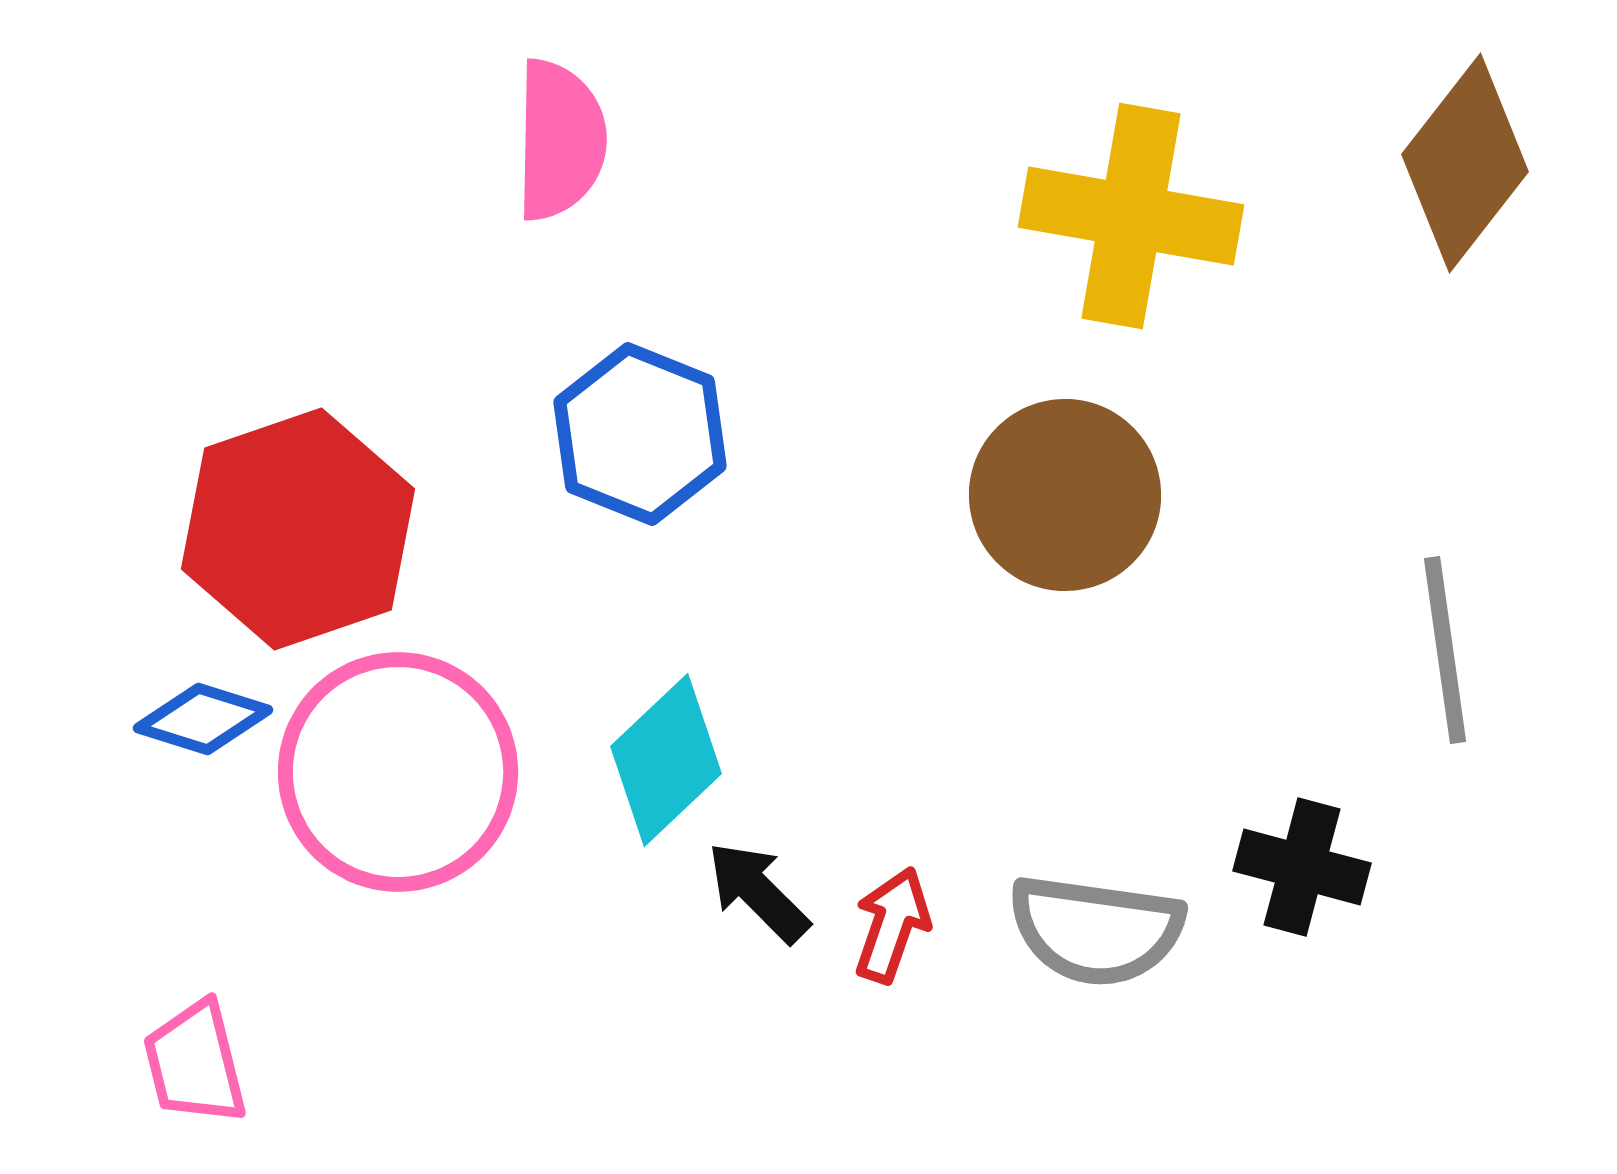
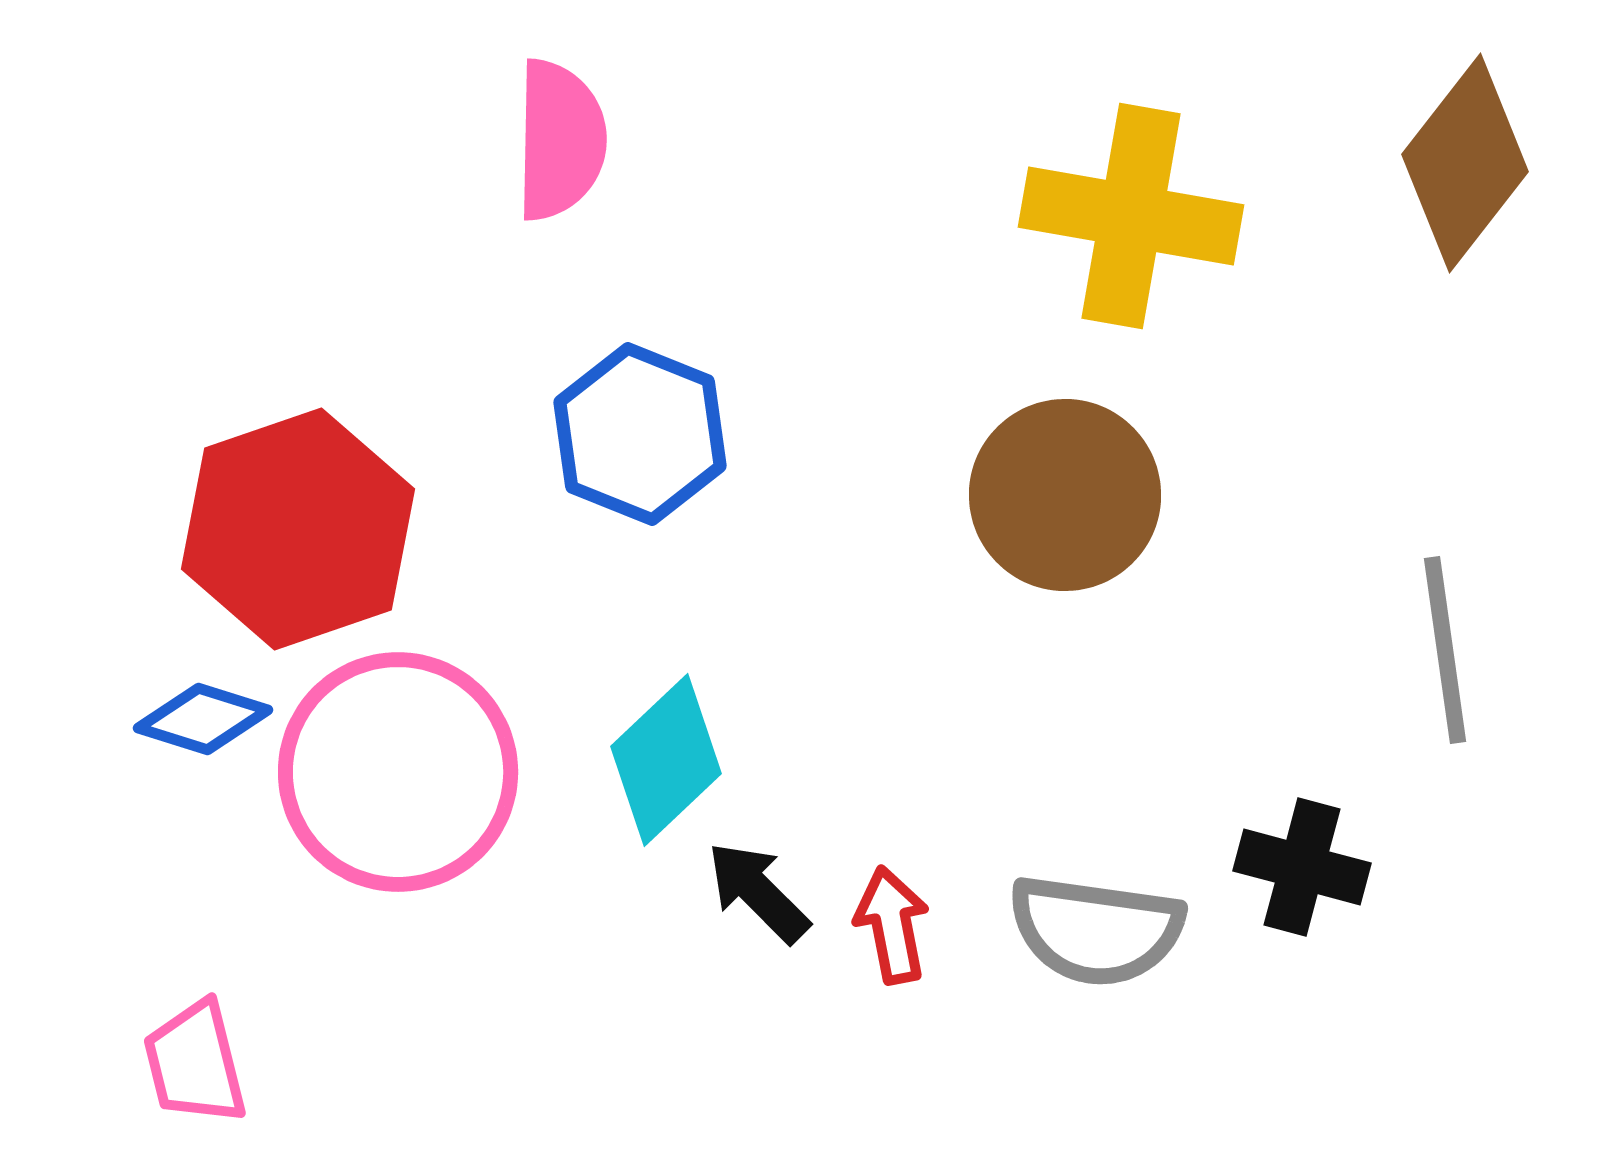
red arrow: rotated 30 degrees counterclockwise
